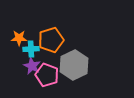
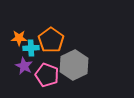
orange pentagon: rotated 20 degrees counterclockwise
cyan cross: moved 1 px up
purple star: moved 8 px left
